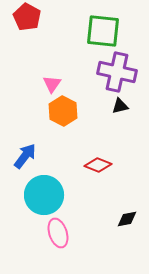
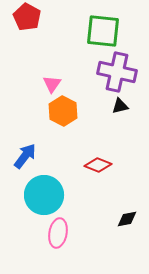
pink ellipse: rotated 28 degrees clockwise
